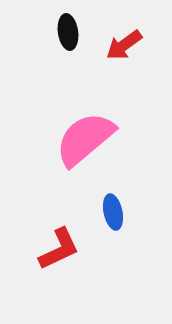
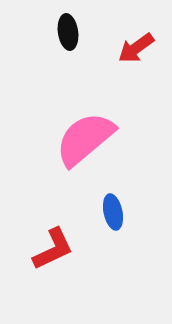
red arrow: moved 12 px right, 3 px down
red L-shape: moved 6 px left
